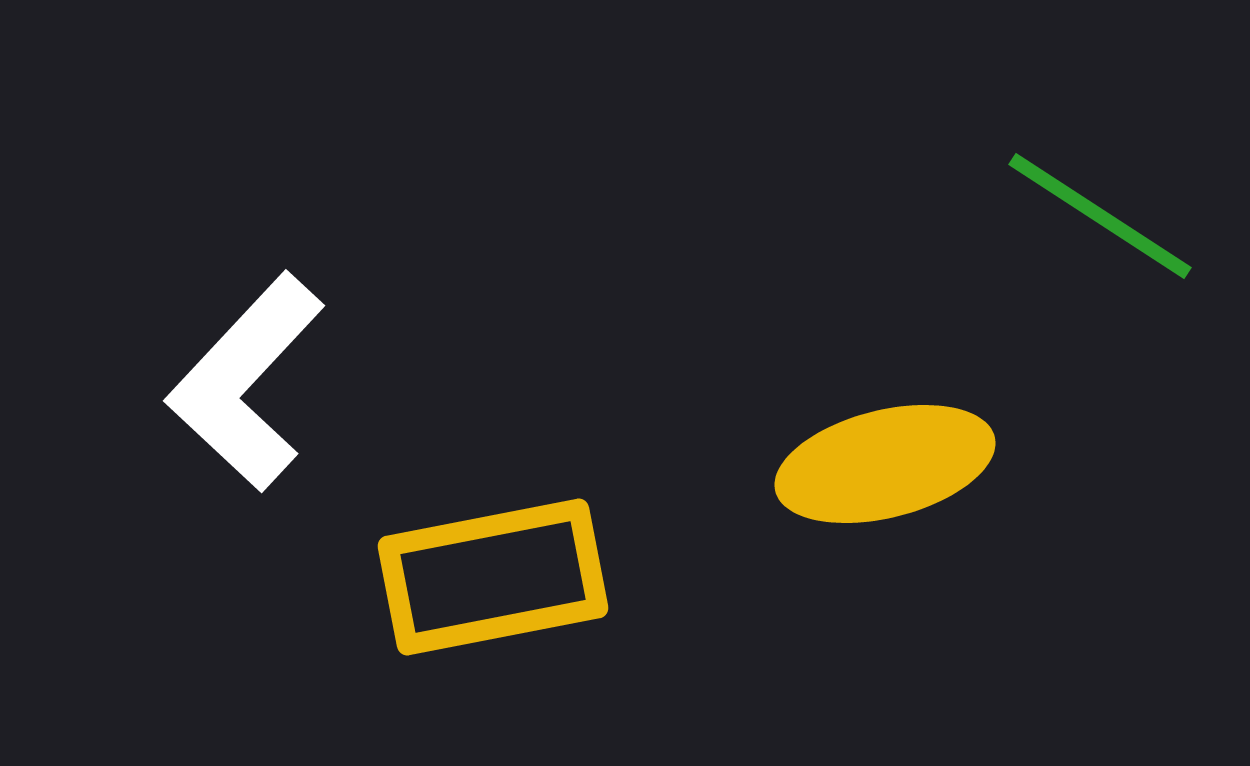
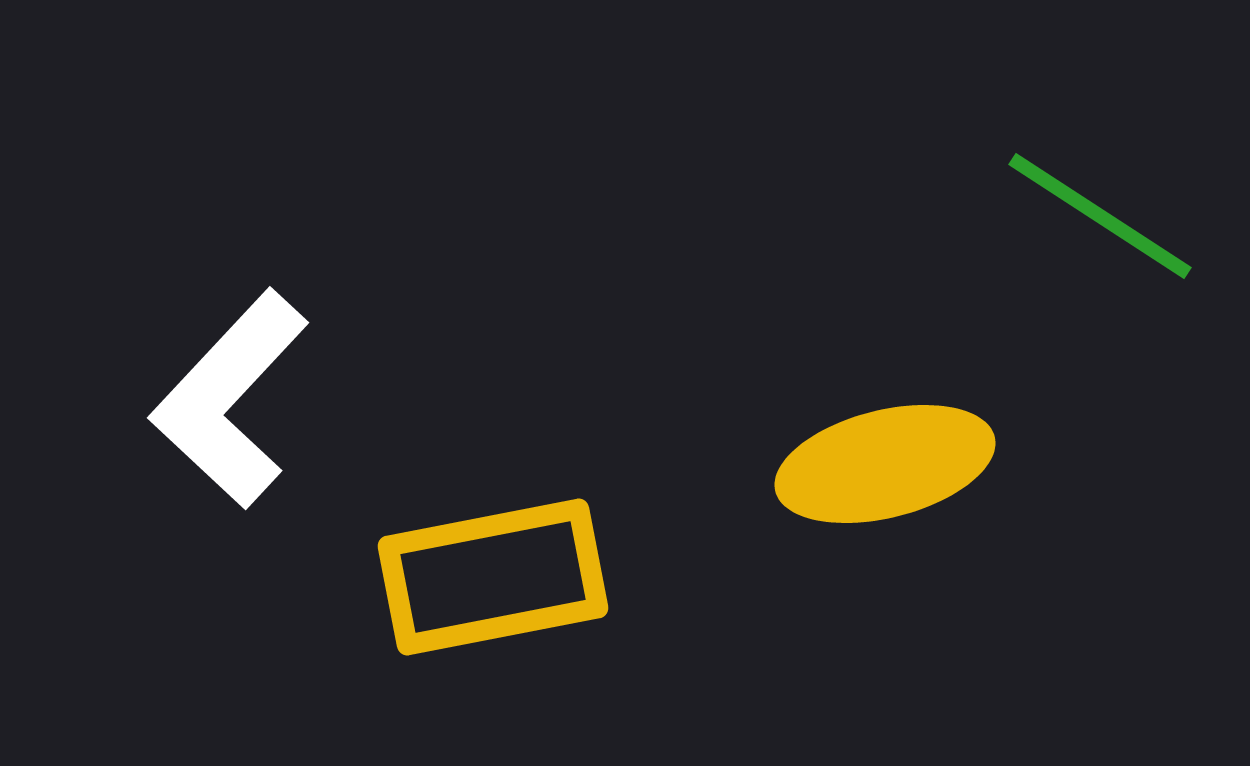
white L-shape: moved 16 px left, 17 px down
